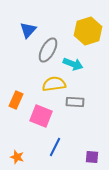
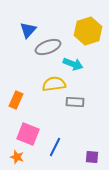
gray ellipse: moved 3 px up; rotated 40 degrees clockwise
pink square: moved 13 px left, 18 px down
